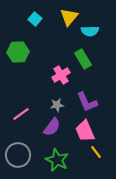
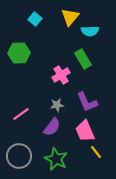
yellow triangle: moved 1 px right
green hexagon: moved 1 px right, 1 px down
gray circle: moved 1 px right, 1 px down
green star: moved 1 px left, 1 px up
